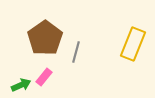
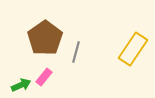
yellow rectangle: moved 5 px down; rotated 12 degrees clockwise
